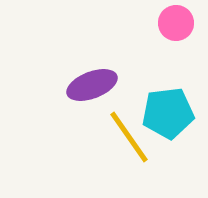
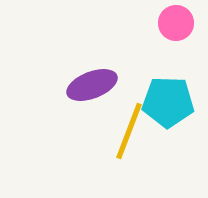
cyan pentagon: moved 11 px up; rotated 9 degrees clockwise
yellow line: moved 6 px up; rotated 56 degrees clockwise
